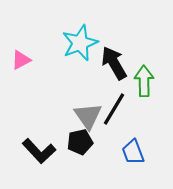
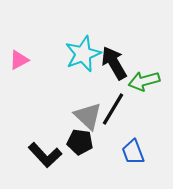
cyan star: moved 3 px right, 11 px down
pink triangle: moved 2 px left
green arrow: rotated 104 degrees counterclockwise
black line: moved 1 px left
gray triangle: rotated 12 degrees counterclockwise
black pentagon: rotated 20 degrees clockwise
black L-shape: moved 6 px right, 4 px down
